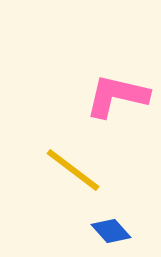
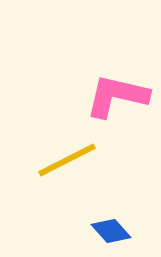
yellow line: moved 6 px left, 10 px up; rotated 64 degrees counterclockwise
